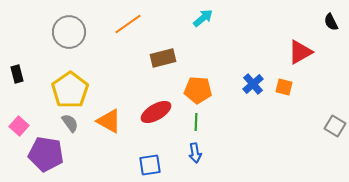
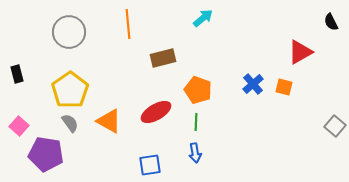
orange line: rotated 60 degrees counterclockwise
orange pentagon: rotated 16 degrees clockwise
gray square: rotated 10 degrees clockwise
